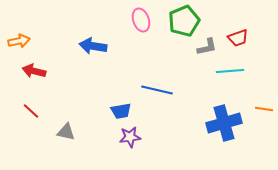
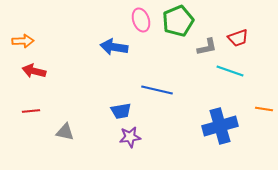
green pentagon: moved 6 px left
orange arrow: moved 4 px right; rotated 10 degrees clockwise
blue arrow: moved 21 px right, 1 px down
cyan line: rotated 24 degrees clockwise
red line: rotated 48 degrees counterclockwise
blue cross: moved 4 px left, 3 px down
gray triangle: moved 1 px left
